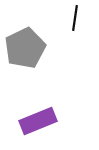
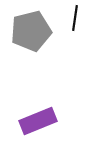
gray pentagon: moved 6 px right, 17 px up; rotated 12 degrees clockwise
